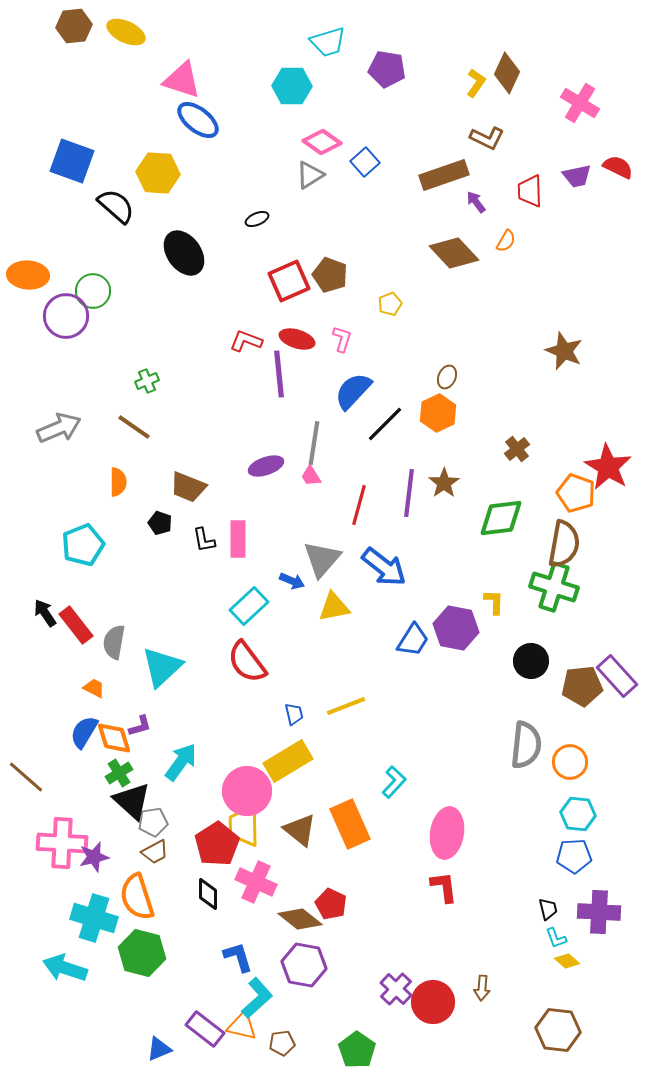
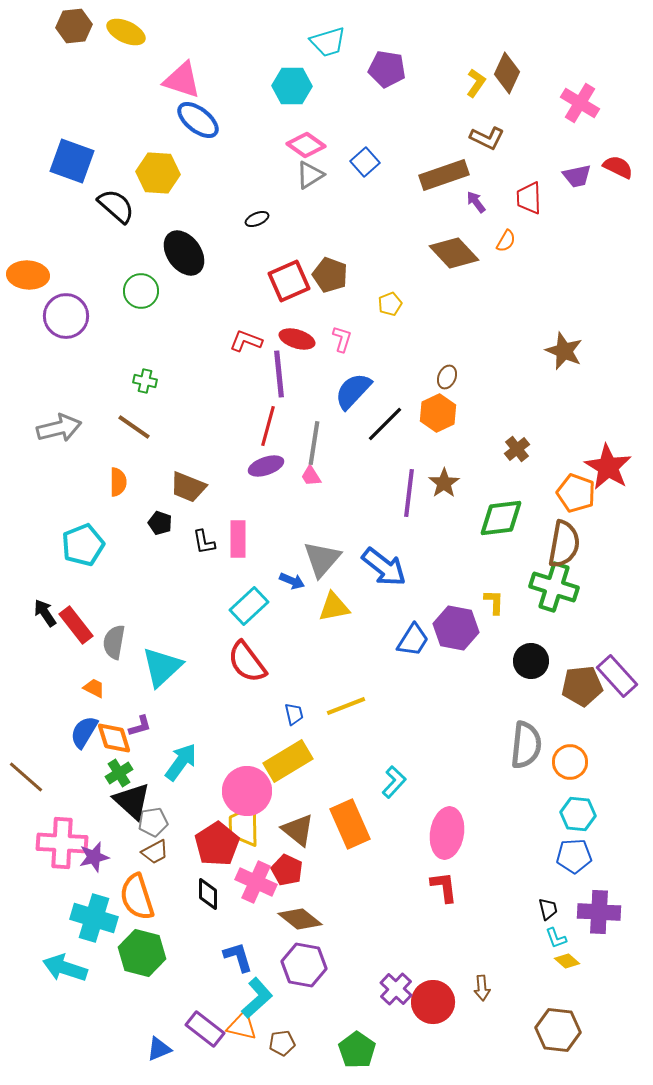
pink diamond at (322, 142): moved 16 px left, 3 px down
red trapezoid at (530, 191): moved 1 px left, 7 px down
green circle at (93, 291): moved 48 px right
green cross at (147, 381): moved 2 px left; rotated 35 degrees clockwise
gray arrow at (59, 428): rotated 9 degrees clockwise
red line at (359, 505): moved 91 px left, 79 px up
black L-shape at (204, 540): moved 2 px down
brown triangle at (300, 830): moved 2 px left
red pentagon at (331, 904): moved 44 px left, 34 px up
brown arrow at (482, 988): rotated 10 degrees counterclockwise
